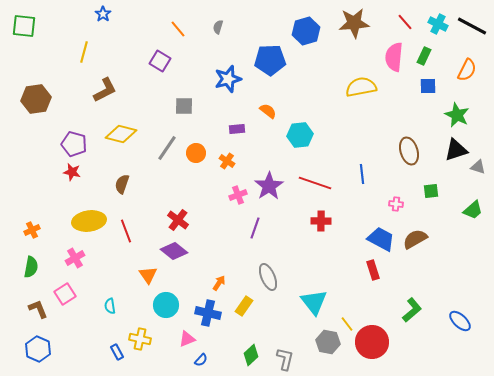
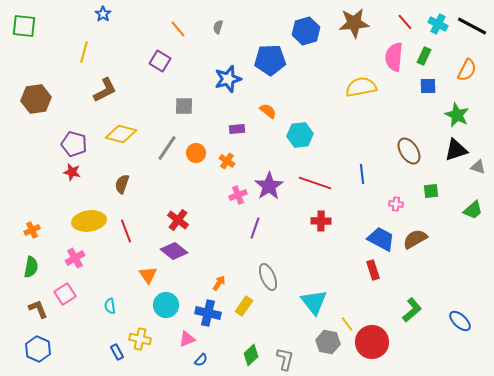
brown ellipse at (409, 151): rotated 16 degrees counterclockwise
